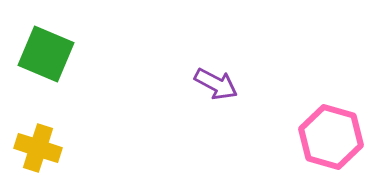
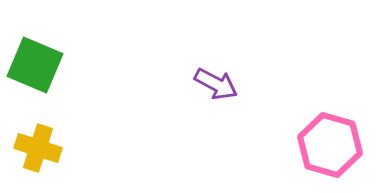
green square: moved 11 px left, 11 px down
pink hexagon: moved 1 px left, 8 px down
